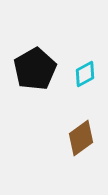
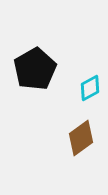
cyan diamond: moved 5 px right, 14 px down
